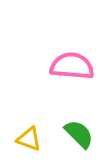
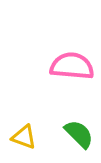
yellow triangle: moved 5 px left, 2 px up
